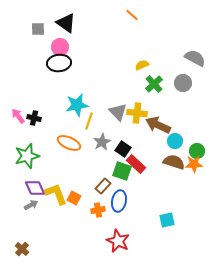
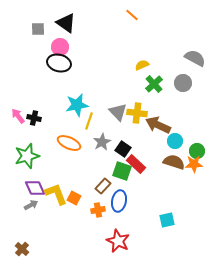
black ellipse: rotated 20 degrees clockwise
